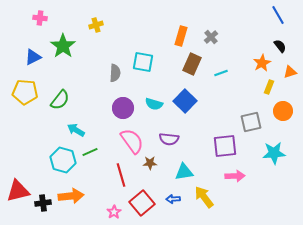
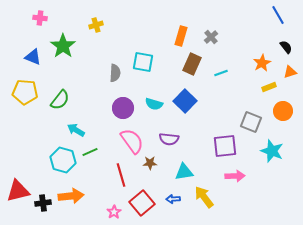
black semicircle: moved 6 px right, 1 px down
blue triangle: rotated 48 degrees clockwise
yellow rectangle: rotated 48 degrees clockwise
gray square: rotated 35 degrees clockwise
cyan star: moved 2 px left, 2 px up; rotated 25 degrees clockwise
